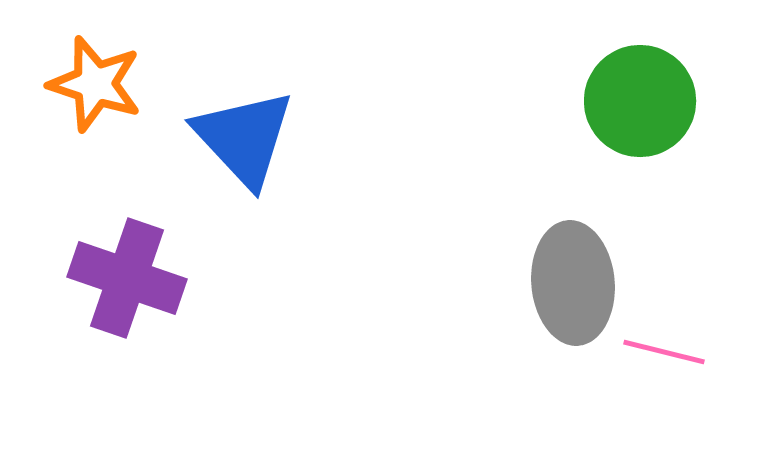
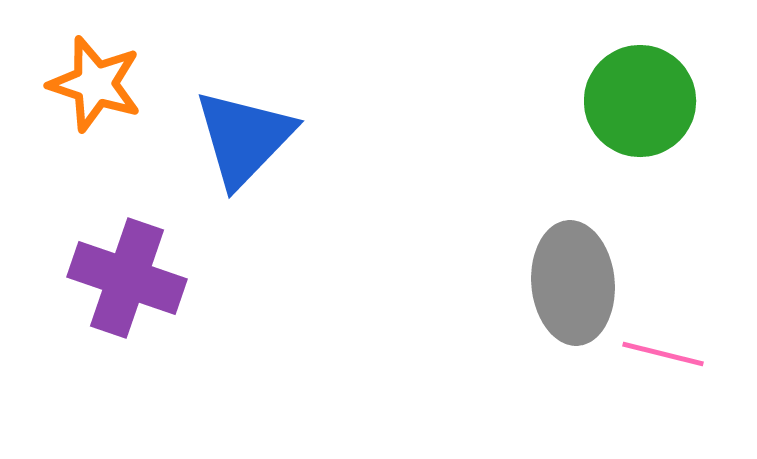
blue triangle: rotated 27 degrees clockwise
pink line: moved 1 px left, 2 px down
